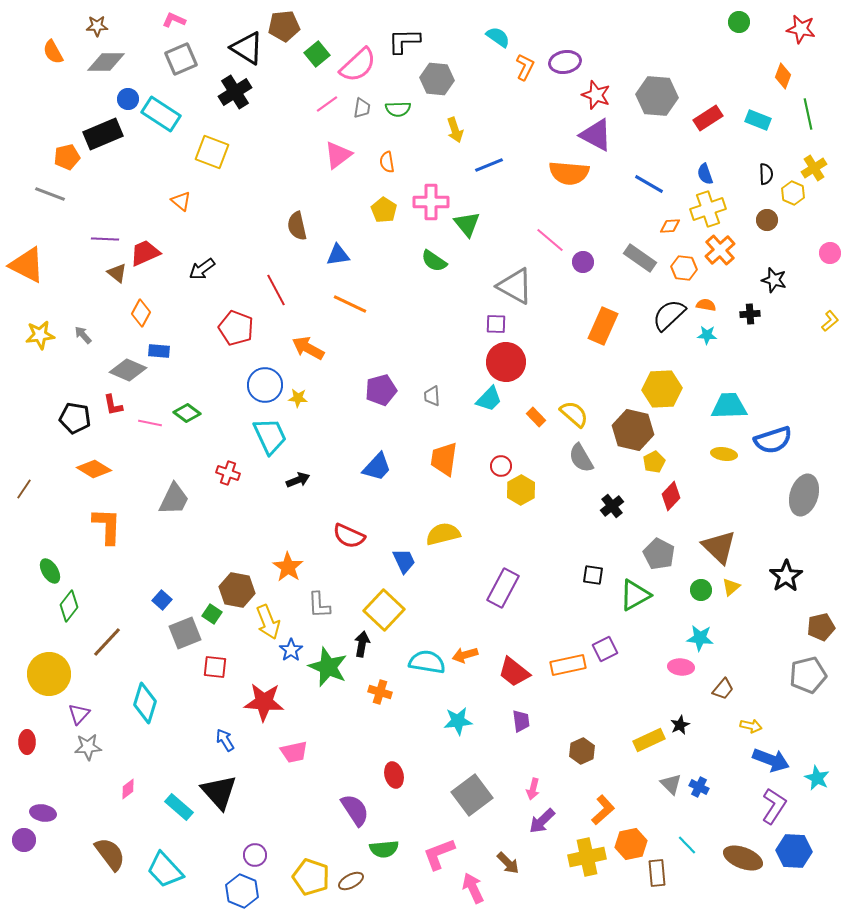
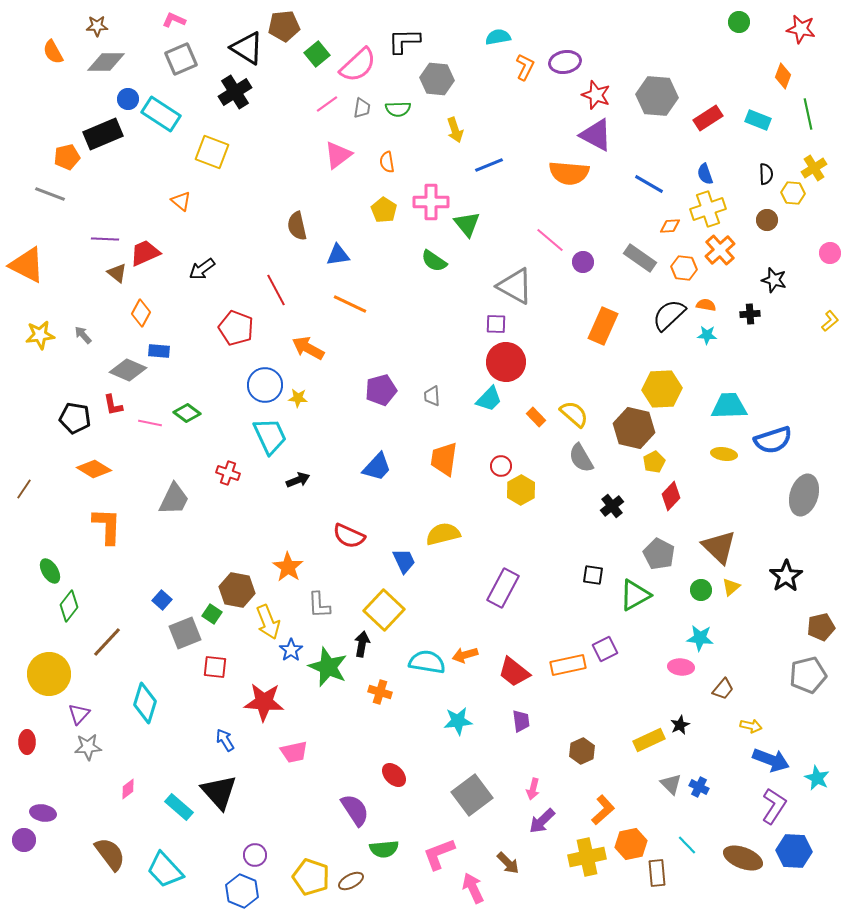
cyan semicircle at (498, 37): rotated 45 degrees counterclockwise
yellow hexagon at (793, 193): rotated 20 degrees counterclockwise
brown hexagon at (633, 430): moved 1 px right, 2 px up
red ellipse at (394, 775): rotated 30 degrees counterclockwise
